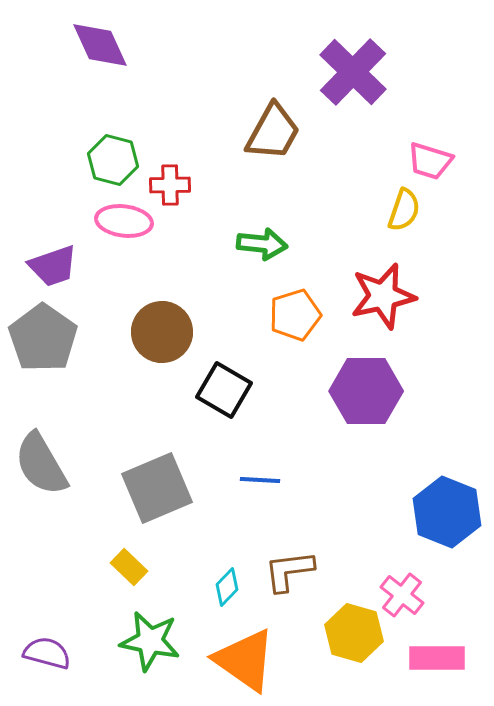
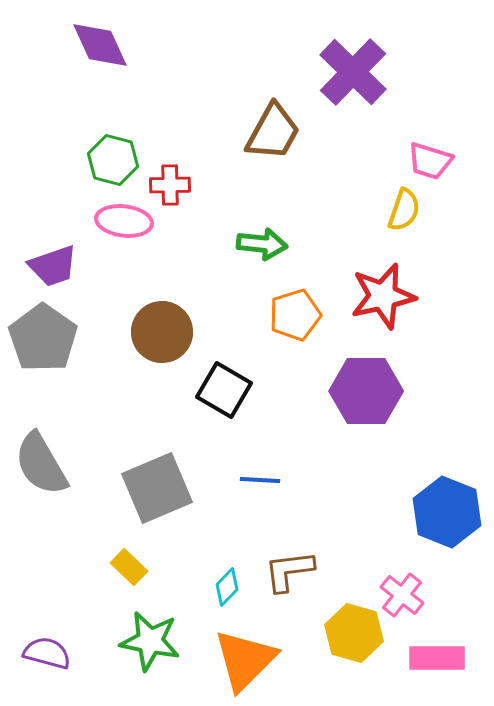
orange triangle: rotated 40 degrees clockwise
